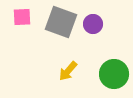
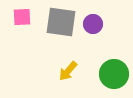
gray square: rotated 12 degrees counterclockwise
